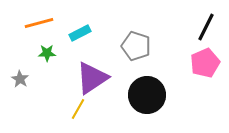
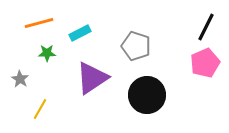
yellow line: moved 38 px left
